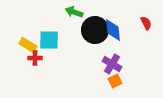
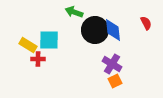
red cross: moved 3 px right, 1 px down
